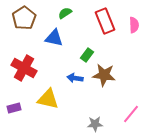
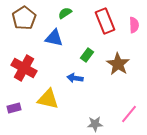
brown star: moved 14 px right, 11 px up; rotated 25 degrees clockwise
pink line: moved 2 px left
